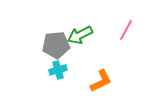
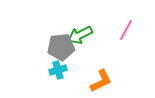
gray pentagon: moved 5 px right, 2 px down
